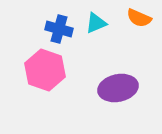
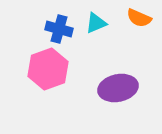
pink hexagon: moved 3 px right, 1 px up; rotated 21 degrees clockwise
